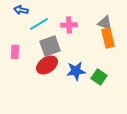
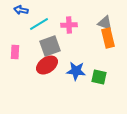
blue star: rotated 12 degrees clockwise
green square: rotated 21 degrees counterclockwise
